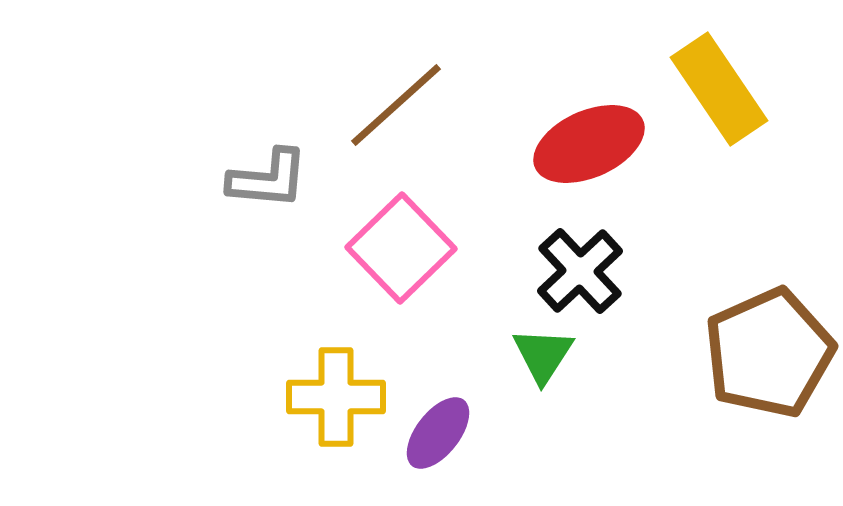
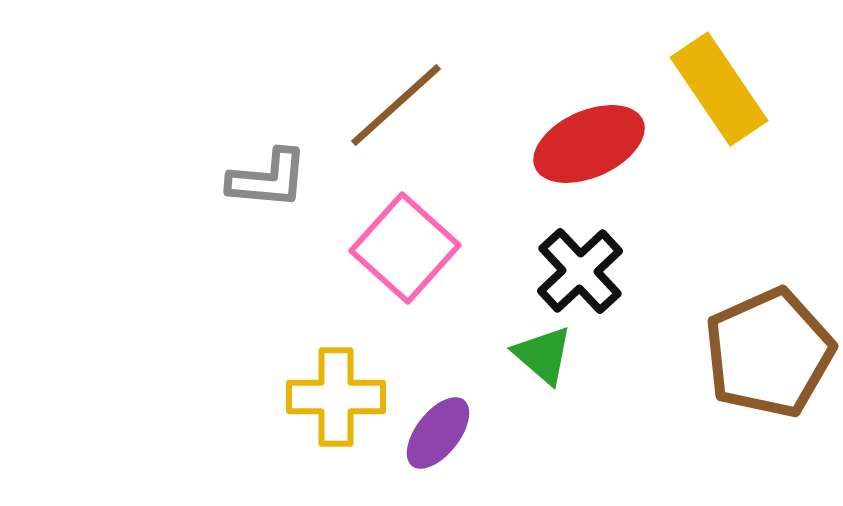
pink square: moved 4 px right; rotated 4 degrees counterclockwise
green triangle: rotated 22 degrees counterclockwise
